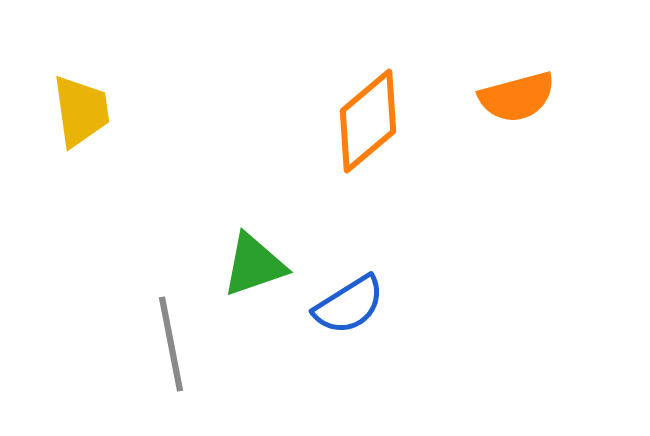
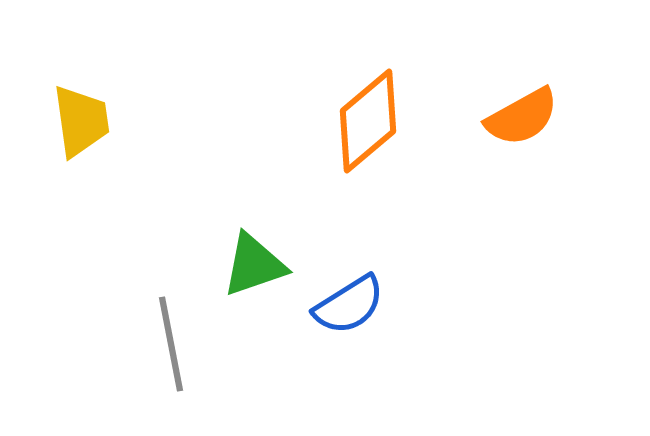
orange semicircle: moved 5 px right, 20 px down; rotated 14 degrees counterclockwise
yellow trapezoid: moved 10 px down
